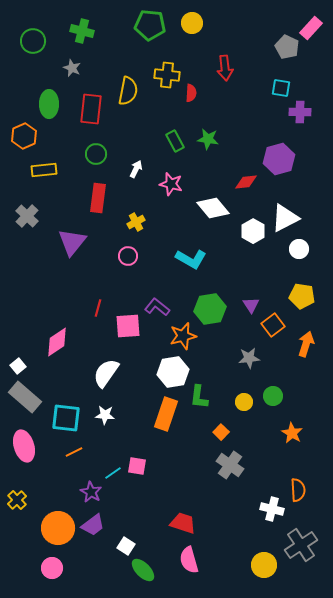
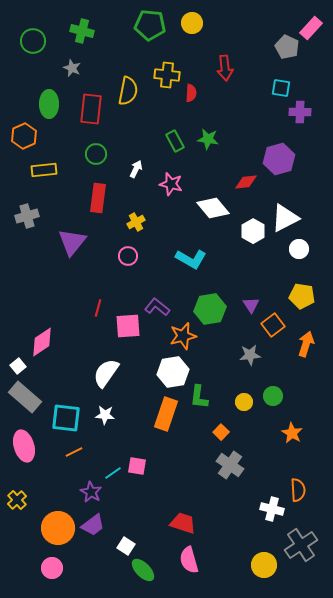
gray cross at (27, 216): rotated 30 degrees clockwise
pink diamond at (57, 342): moved 15 px left
gray star at (249, 358): moved 1 px right, 3 px up
